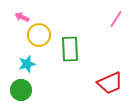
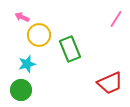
green rectangle: rotated 20 degrees counterclockwise
